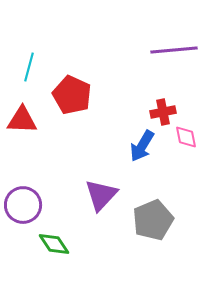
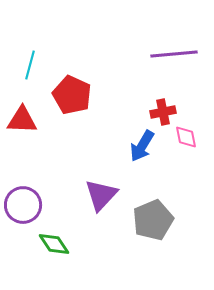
purple line: moved 4 px down
cyan line: moved 1 px right, 2 px up
